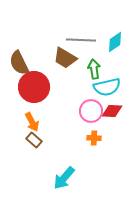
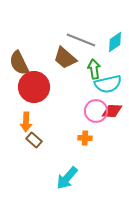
gray line: rotated 20 degrees clockwise
brown trapezoid: rotated 10 degrees clockwise
cyan semicircle: moved 1 px right, 3 px up
pink circle: moved 5 px right
orange arrow: moved 6 px left; rotated 30 degrees clockwise
orange cross: moved 9 px left
cyan arrow: moved 3 px right
